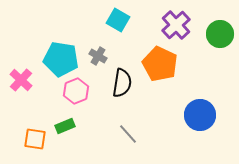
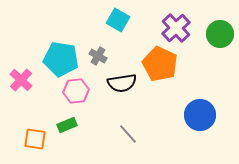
purple cross: moved 3 px down
black semicircle: rotated 72 degrees clockwise
pink hexagon: rotated 15 degrees clockwise
green rectangle: moved 2 px right, 1 px up
